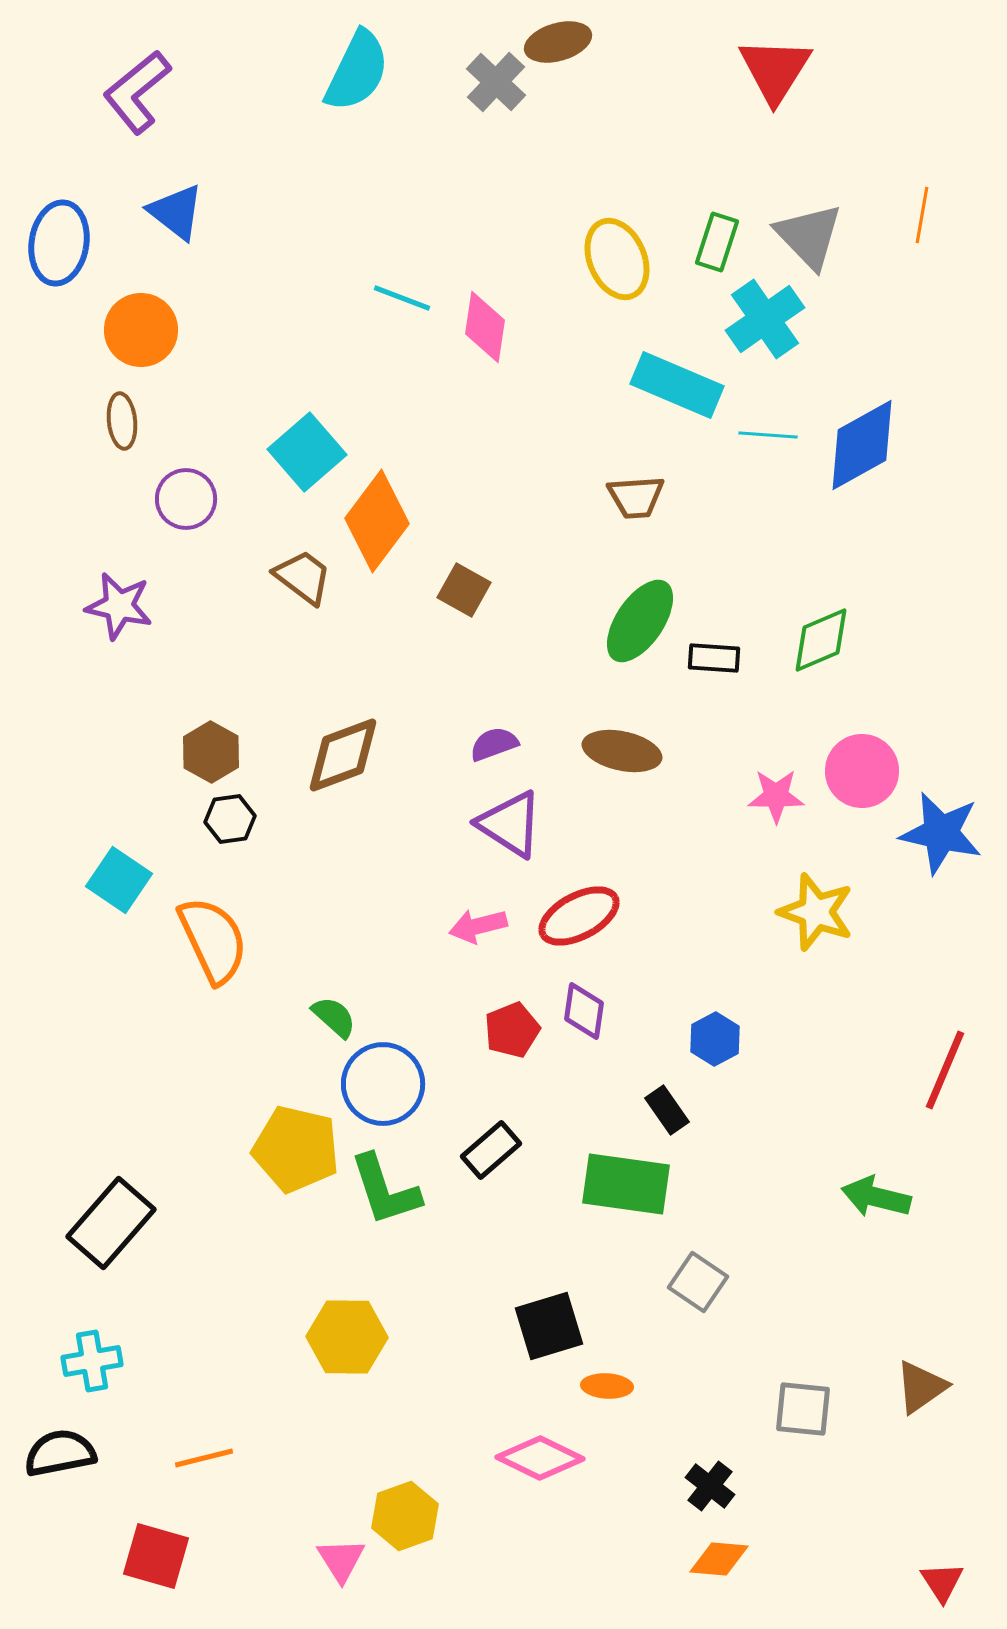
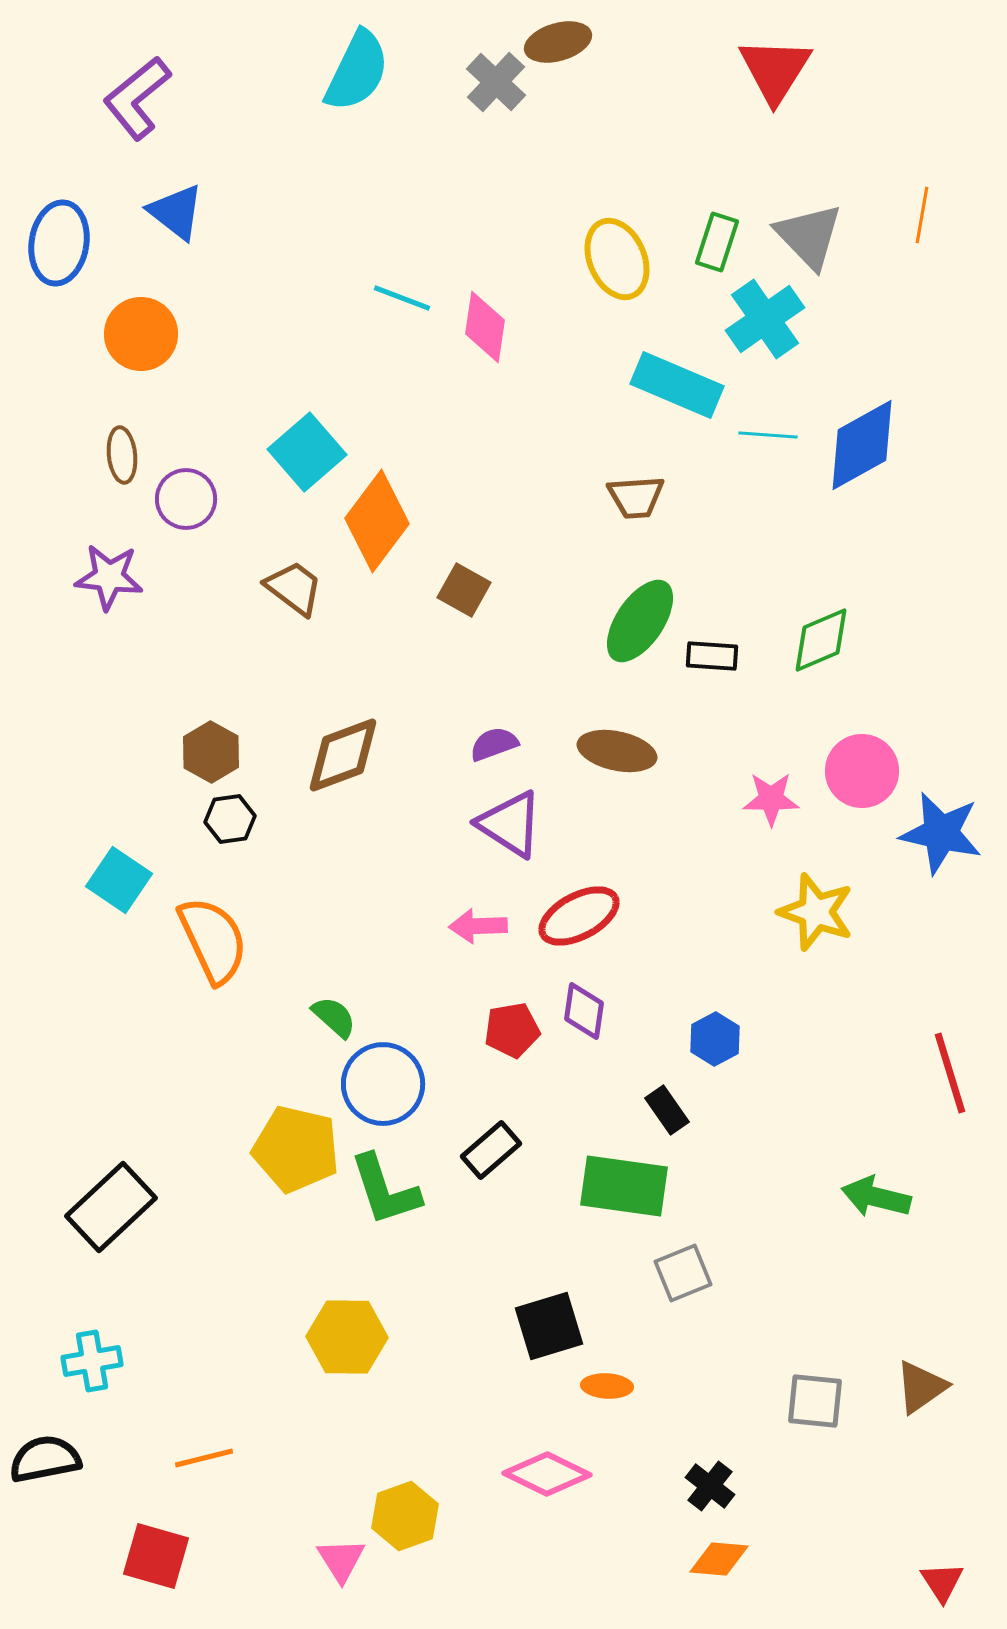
purple L-shape at (137, 92): moved 6 px down
orange circle at (141, 330): moved 4 px down
brown ellipse at (122, 421): moved 34 px down
brown trapezoid at (303, 577): moved 9 px left, 11 px down
purple star at (119, 606): moved 10 px left, 29 px up; rotated 6 degrees counterclockwise
black rectangle at (714, 658): moved 2 px left, 2 px up
brown ellipse at (622, 751): moved 5 px left
pink star at (776, 796): moved 5 px left, 3 px down
pink arrow at (478, 926): rotated 12 degrees clockwise
red pentagon at (512, 1030): rotated 12 degrees clockwise
red line at (945, 1070): moved 5 px right, 3 px down; rotated 40 degrees counterclockwise
green rectangle at (626, 1184): moved 2 px left, 2 px down
black rectangle at (111, 1223): moved 16 px up; rotated 6 degrees clockwise
gray square at (698, 1282): moved 15 px left, 9 px up; rotated 34 degrees clockwise
gray square at (803, 1409): moved 12 px right, 8 px up
black semicircle at (60, 1453): moved 15 px left, 6 px down
pink diamond at (540, 1458): moved 7 px right, 16 px down
